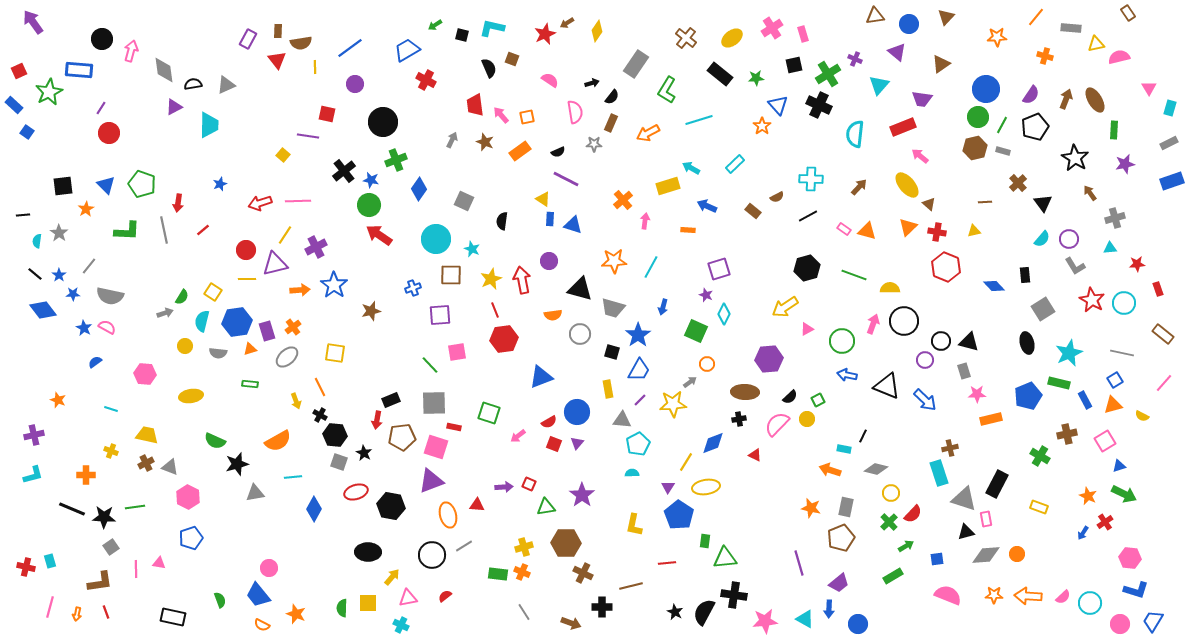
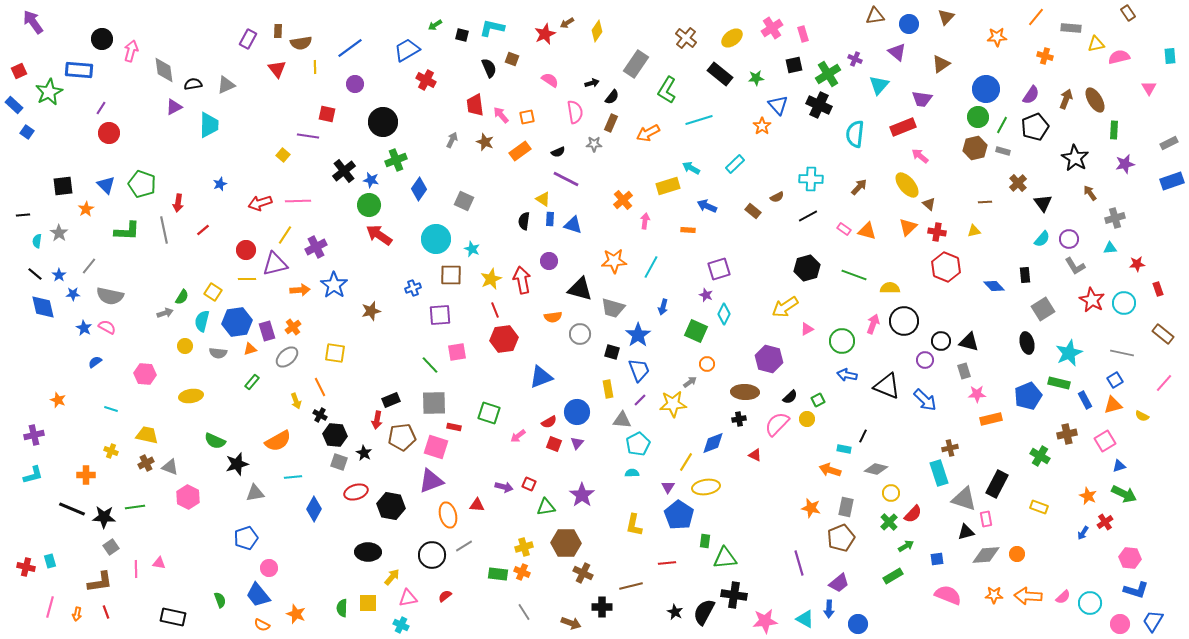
red triangle at (277, 60): moved 9 px down
cyan rectangle at (1170, 108): moved 52 px up; rotated 21 degrees counterclockwise
black semicircle at (502, 221): moved 22 px right
blue diamond at (43, 310): moved 3 px up; rotated 24 degrees clockwise
orange semicircle at (553, 315): moved 2 px down
purple hexagon at (769, 359): rotated 20 degrees clockwise
blue trapezoid at (639, 370): rotated 50 degrees counterclockwise
green rectangle at (250, 384): moved 2 px right, 2 px up; rotated 56 degrees counterclockwise
purple arrow at (504, 487): rotated 18 degrees clockwise
blue pentagon at (191, 538): moved 55 px right
